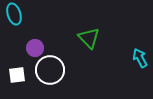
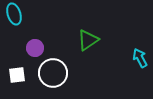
green triangle: moved 1 px left, 2 px down; rotated 40 degrees clockwise
white circle: moved 3 px right, 3 px down
